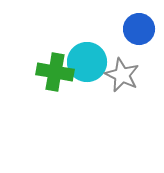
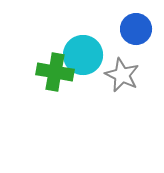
blue circle: moved 3 px left
cyan circle: moved 4 px left, 7 px up
